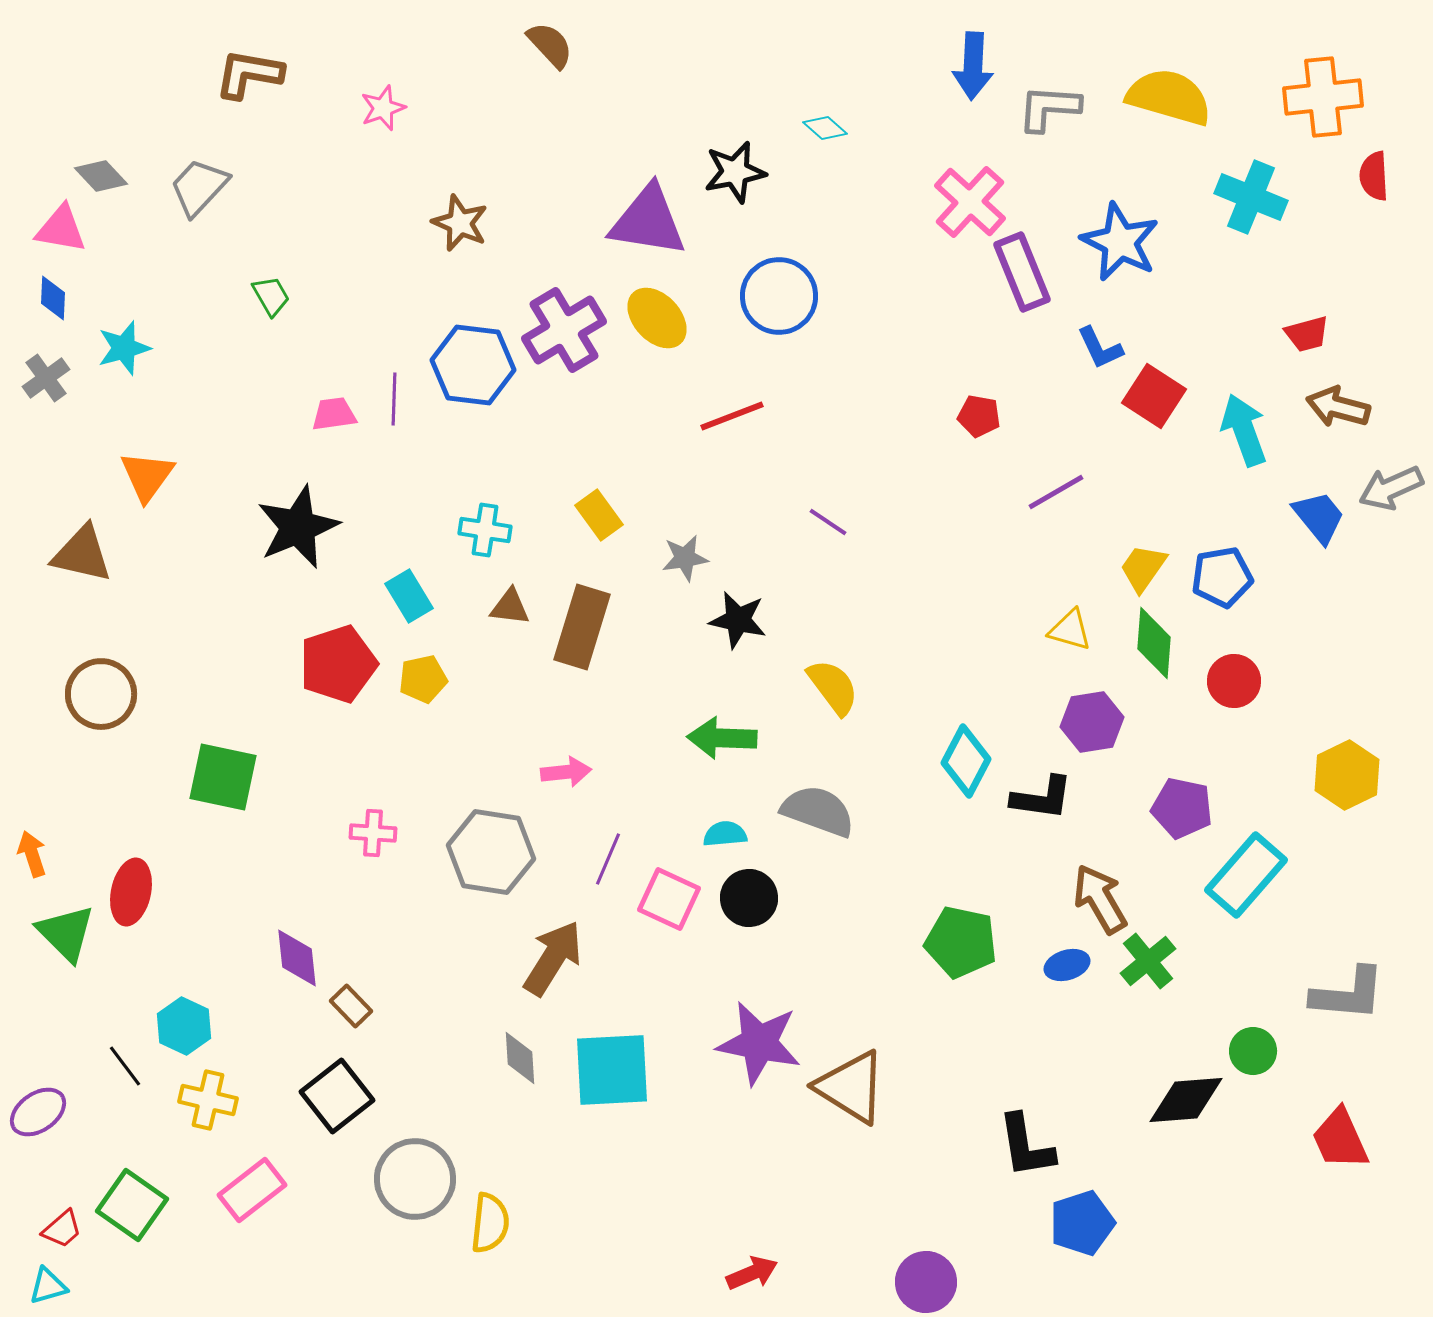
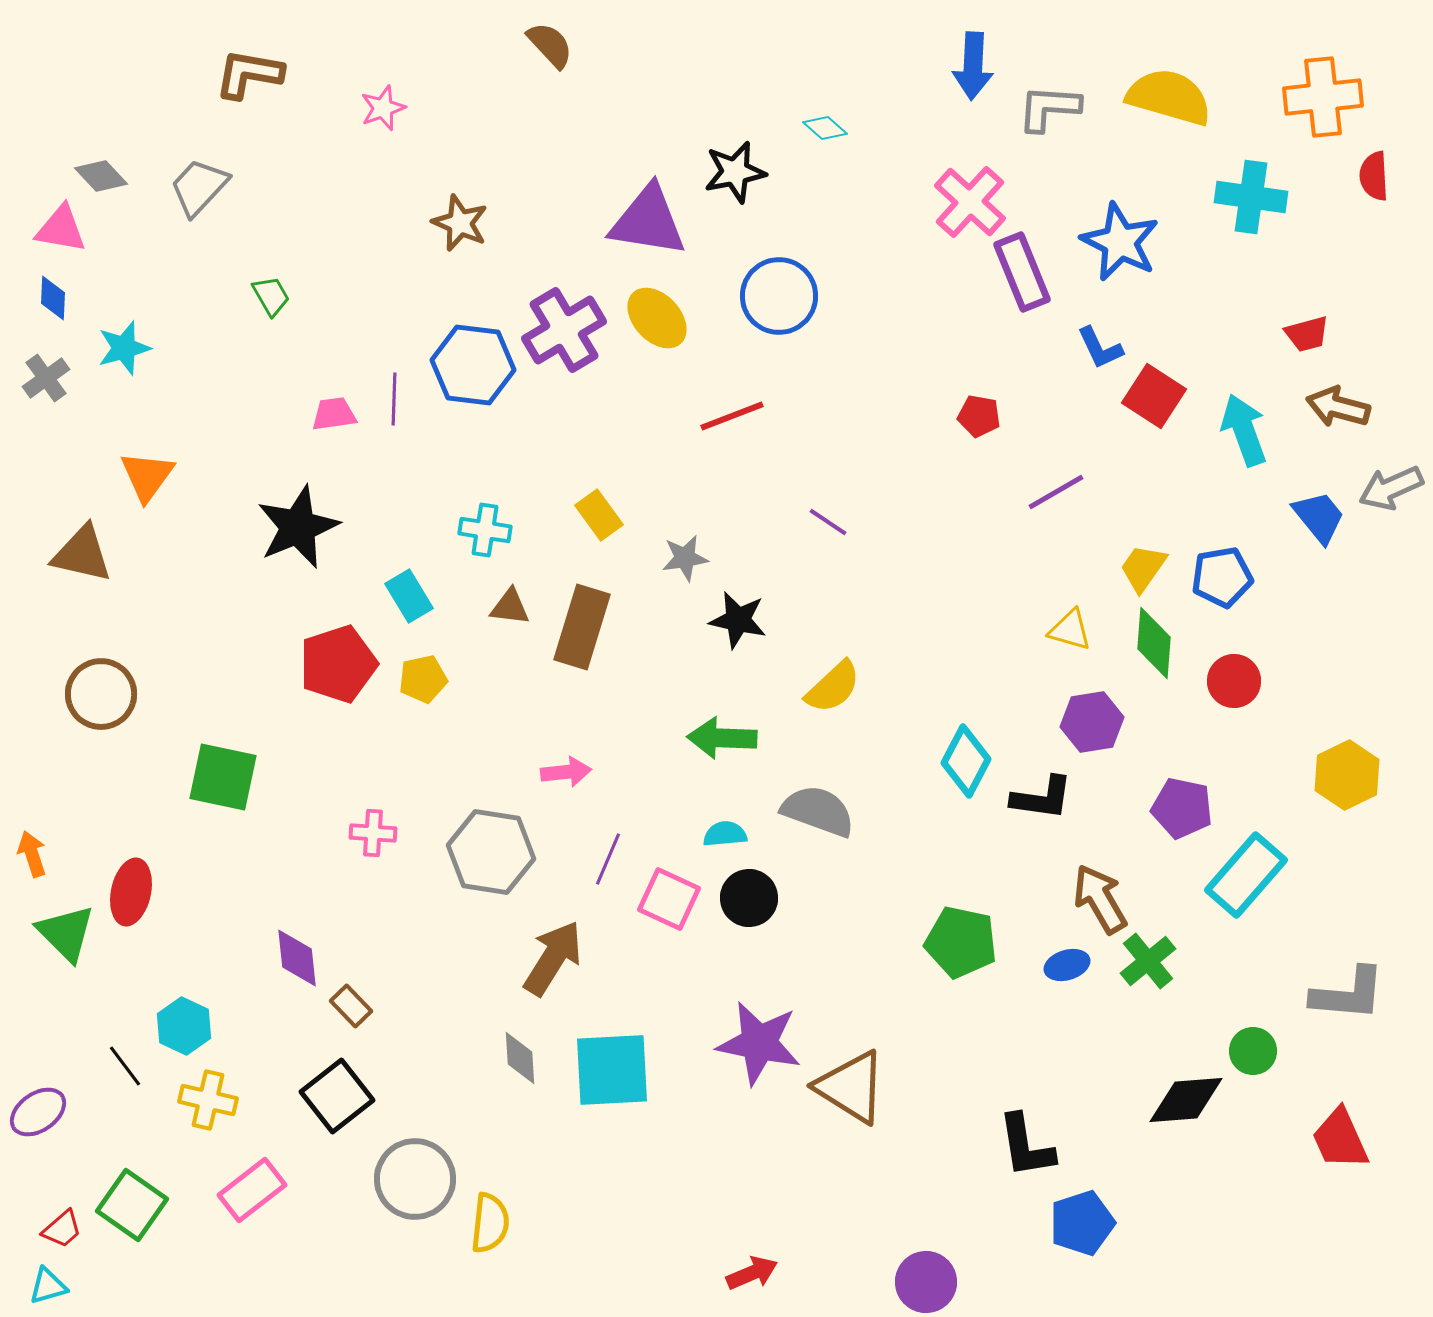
cyan cross at (1251, 197): rotated 14 degrees counterclockwise
yellow semicircle at (833, 687): rotated 84 degrees clockwise
